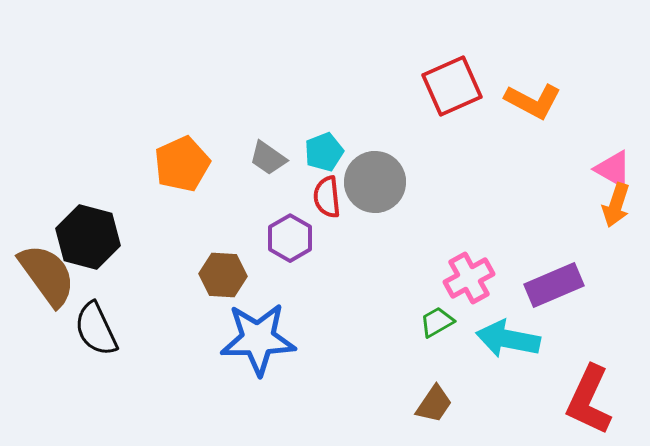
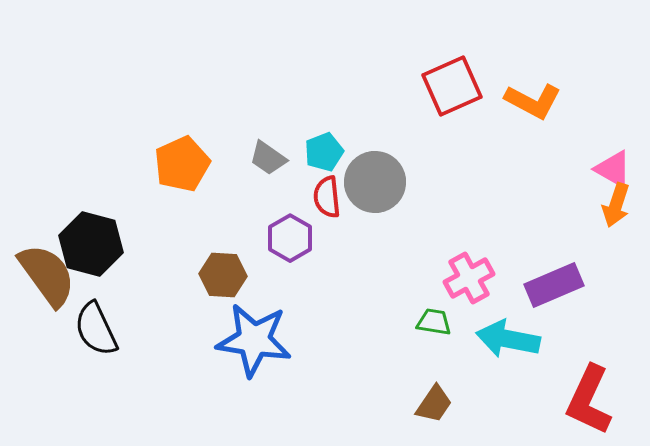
black hexagon: moved 3 px right, 7 px down
green trapezoid: moved 3 px left; rotated 39 degrees clockwise
blue star: moved 4 px left, 1 px down; rotated 10 degrees clockwise
